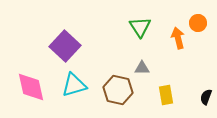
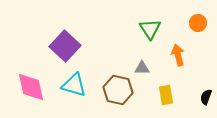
green triangle: moved 10 px right, 2 px down
orange arrow: moved 17 px down
cyan triangle: rotated 32 degrees clockwise
